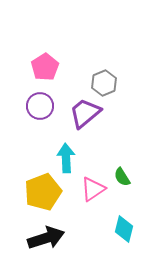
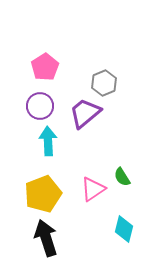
cyan arrow: moved 18 px left, 17 px up
yellow pentagon: moved 2 px down
black arrow: rotated 90 degrees counterclockwise
